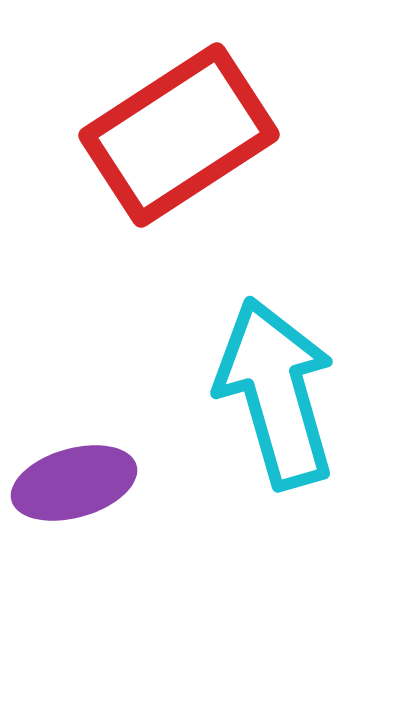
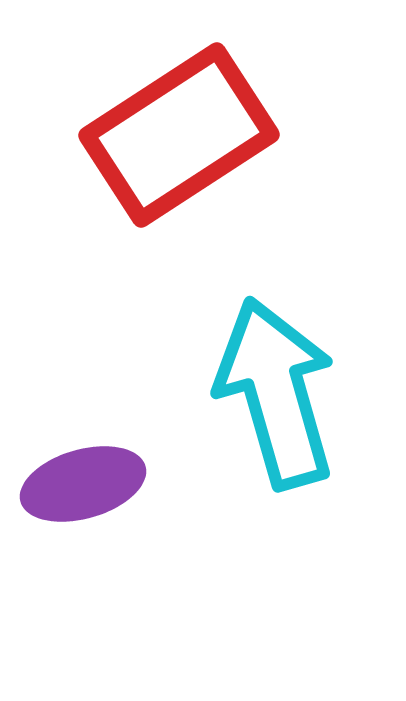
purple ellipse: moved 9 px right, 1 px down
